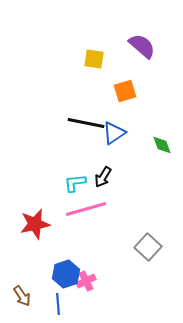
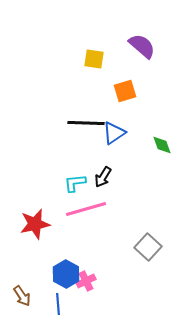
black line: rotated 9 degrees counterclockwise
blue hexagon: rotated 12 degrees counterclockwise
